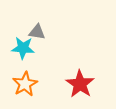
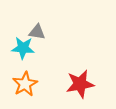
red star: rotated 28 degrees clockwise
